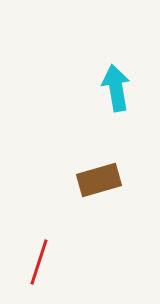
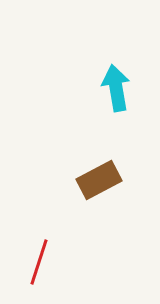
brown rectangle: rotated 12 degrees counterclockwise
